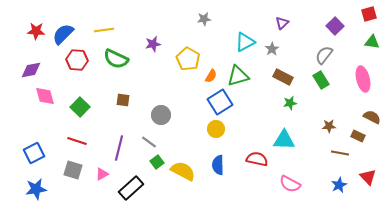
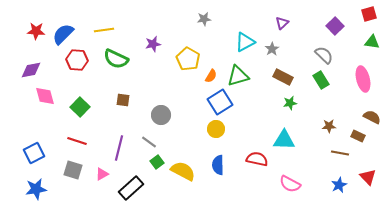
gray semicircle at (324, 55): rotated 96 degrees clockwise
